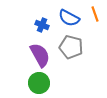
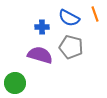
blue cross: moved 2 px down; rotated 24 degrees counterclockwise
purple semicircle: rotated 45 degrees counterclockwise
green circle: moved 24 px left
